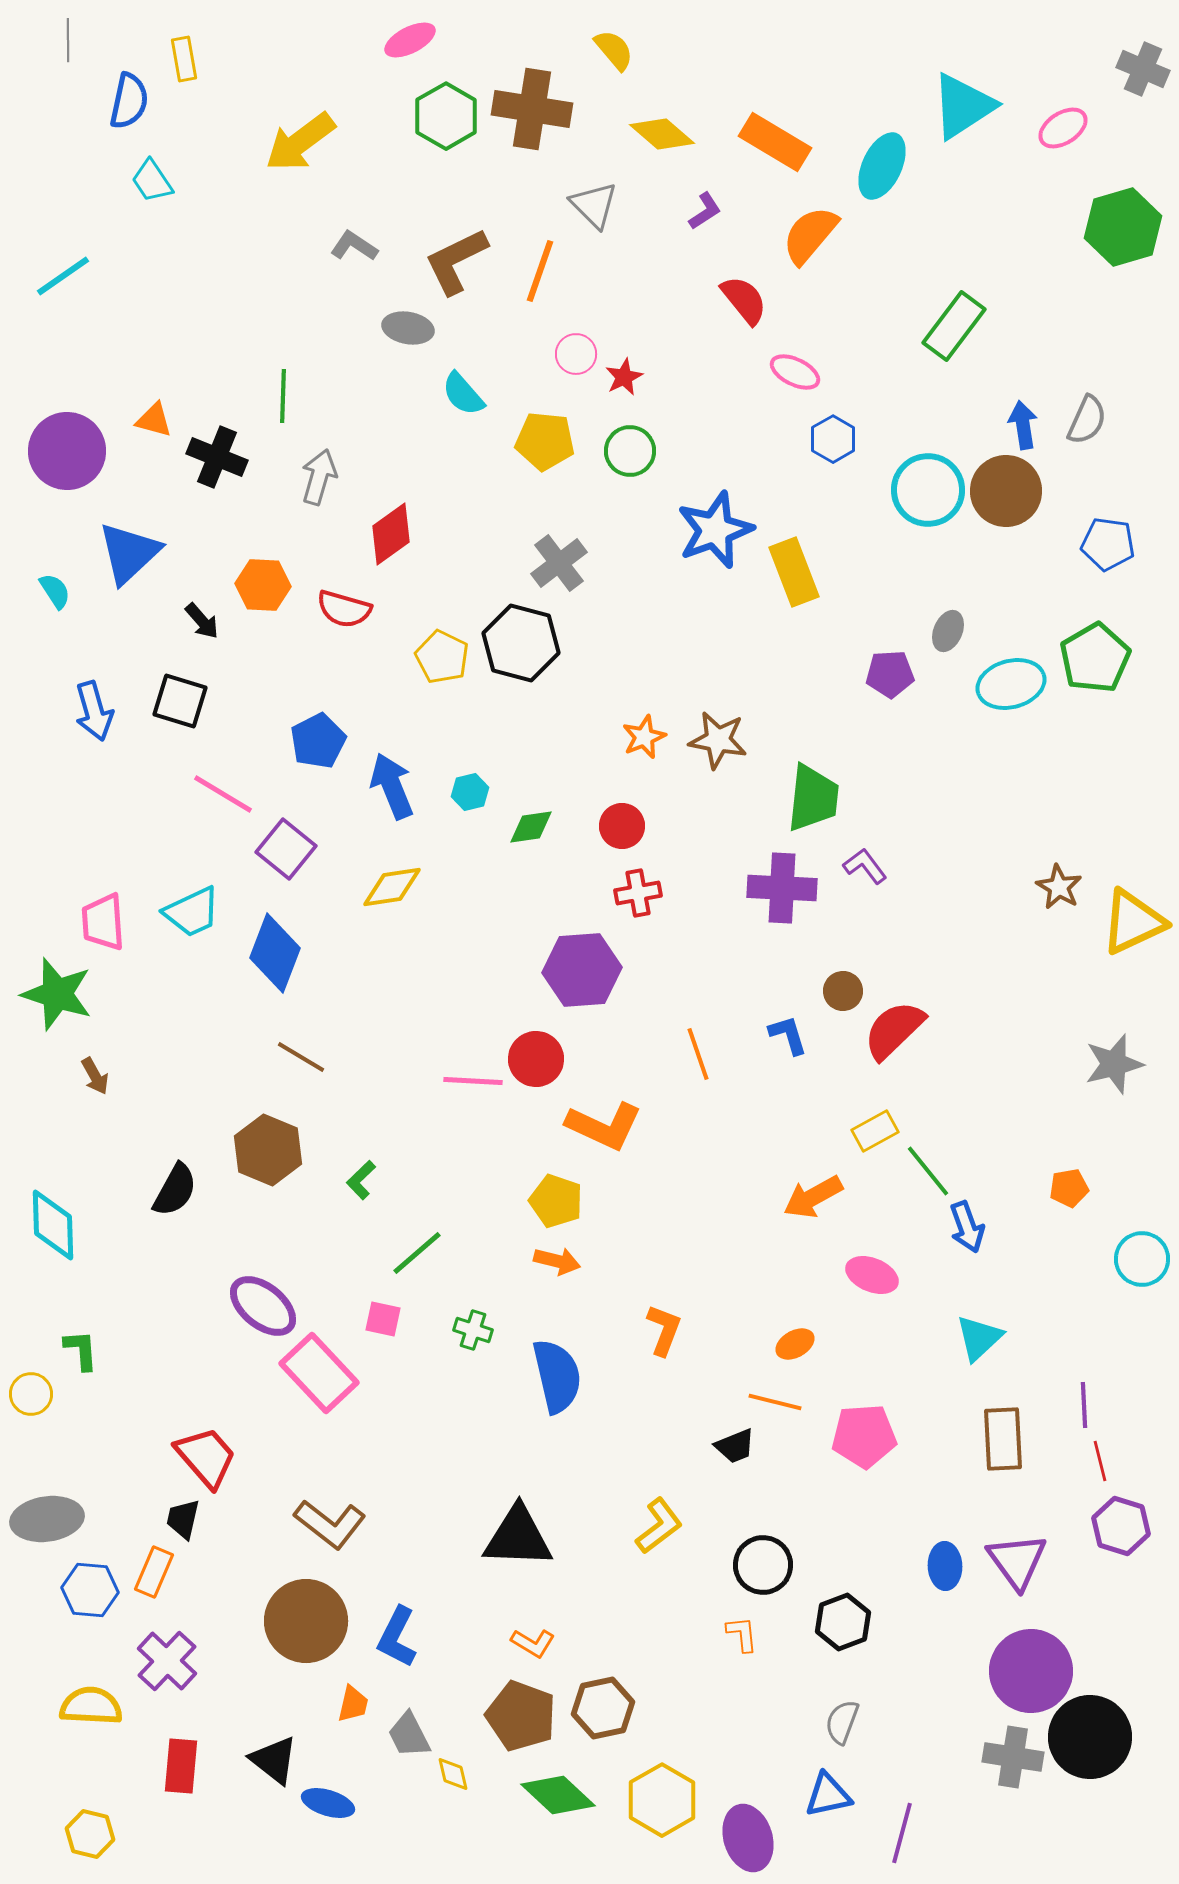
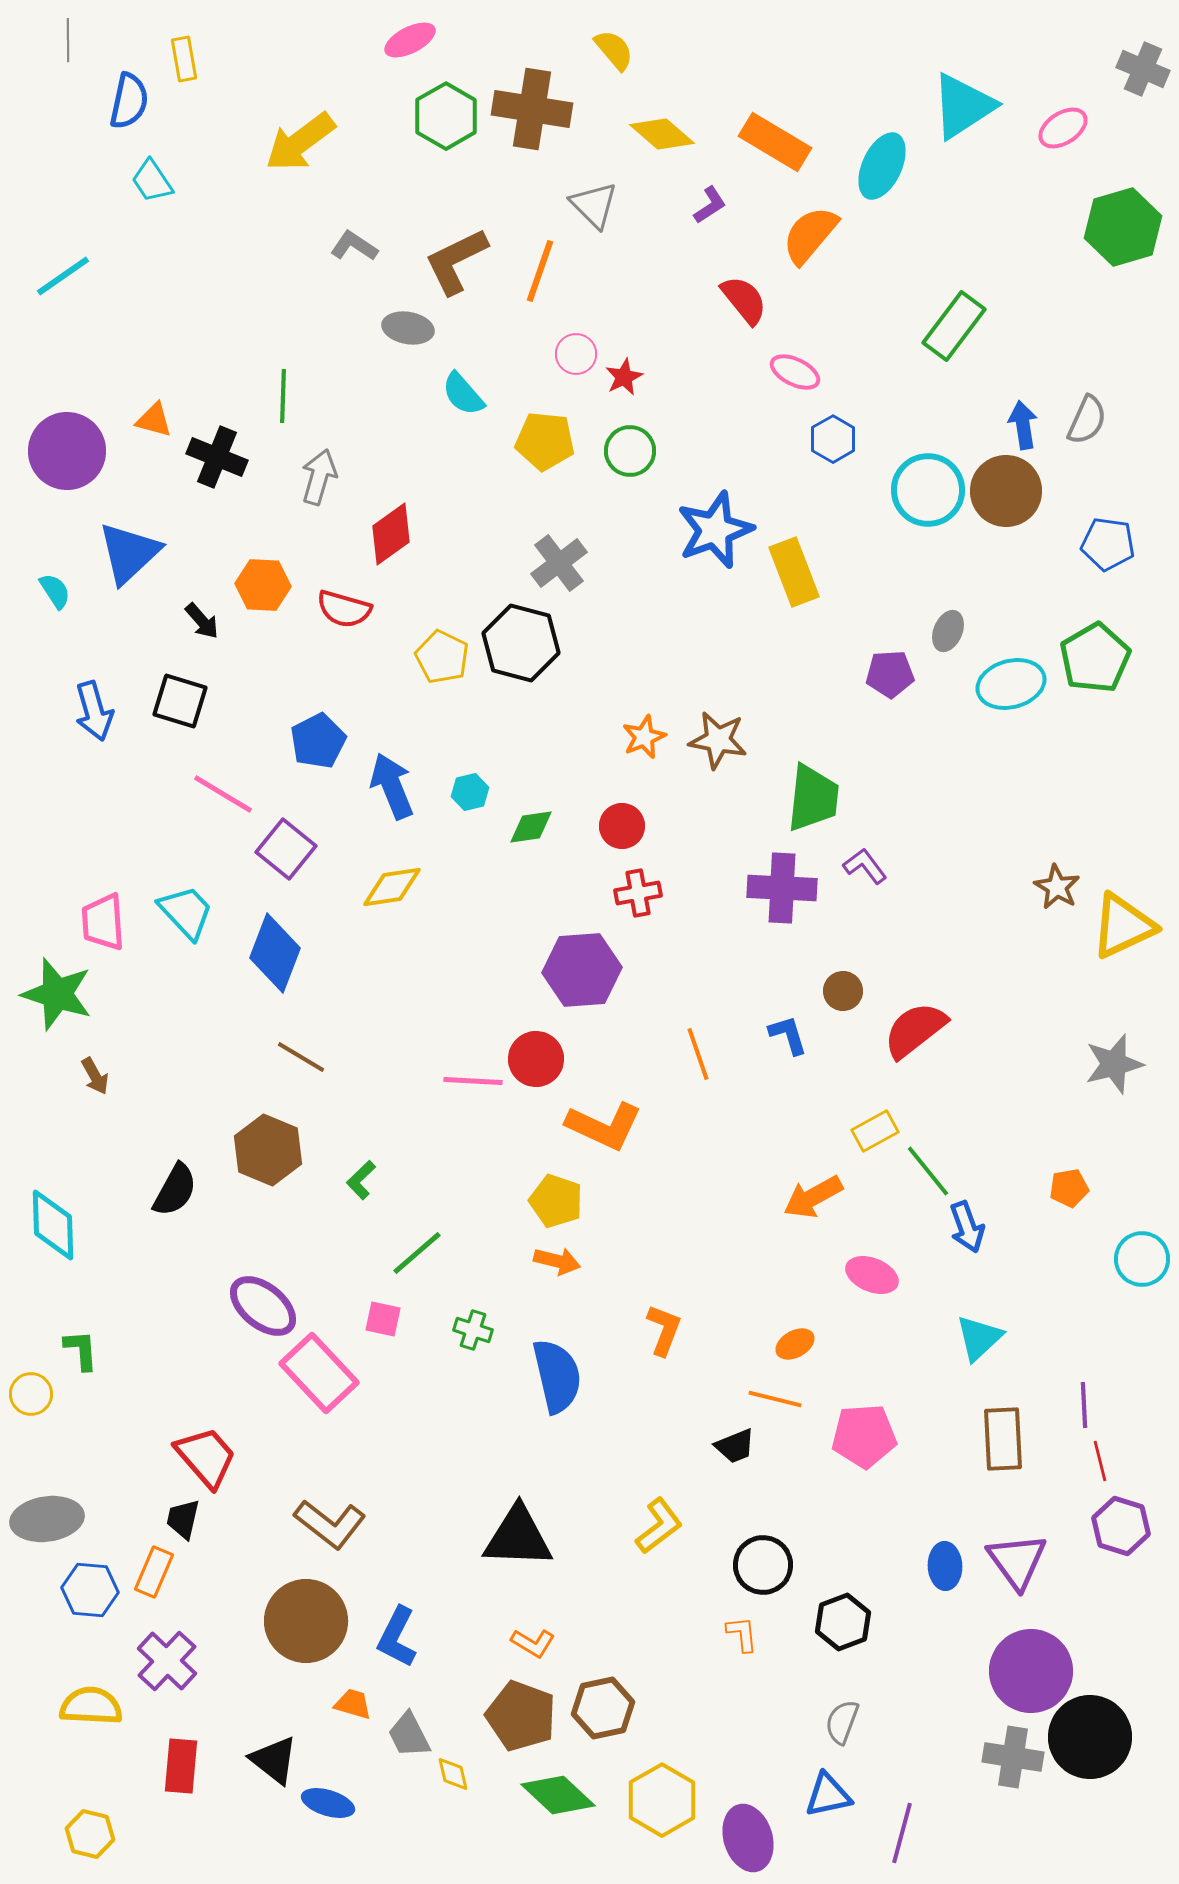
purple L-shape at (705, 211): moved 5 px right, 6 px up
brown star at (1059, 887): moved 2 px left
cyan trapezoid at (192, 912): moved 6 px left; rotated 108 degrees counterclockwise
yellow triangle at (1133, 922): moved 10 px left, 4 px down
red semicircle at (894, 1030): moved 21 px right; rotated 6 degrees clockwise
orange line at (775, 1402): moved 3 px up
orange trapezoid at (353, 1704): rotated 87 degrees counterclockwise
